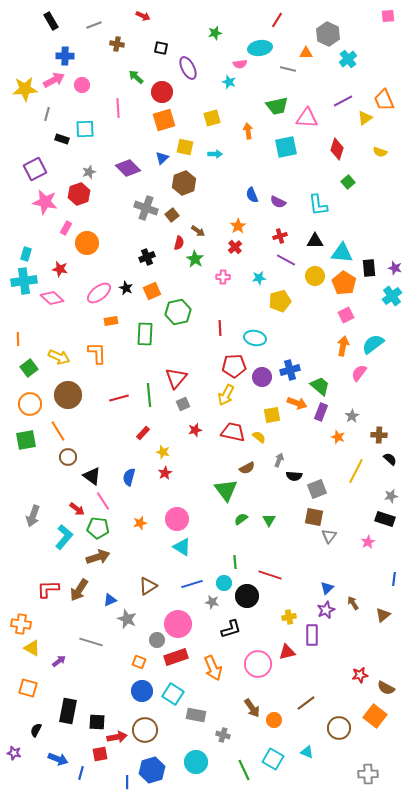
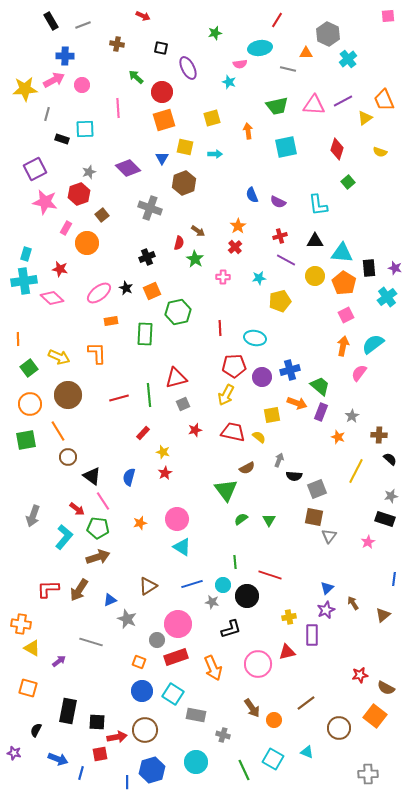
gray line at (94, 25): moved 11 px left
pink triangle at (307, 118): moved 7 px right, 13 px up
blue triangle at (162, 158): rotated 16 degrees counterclockwise
gray cross at (146, 208): moved 4 px right
brown square at (172, 215): moved 70 px left
cyan cross at (392, 296): moved 5 px left, 1 px down
red triangle at (176, 378): rotated 35 degrees clockwise
cyan circle at (224, 583): moved 1 px left, 2 px down
